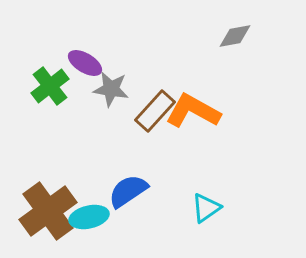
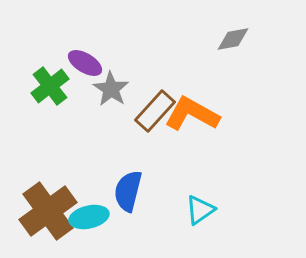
gray diamond: moved 2 px left, 3 px down
gray star: rotated 24 degrees clockwise
orange L-shape: moved 1 px left, 3 px down
blue semicircle: rotated 42 degrees counterclockwise
cyan triangle: moved 6 px left, 2 px down
